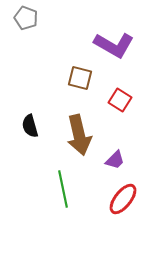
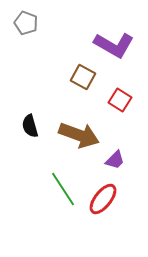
gray pentagon: moved 5 px down
brown square: moved 3 px right, 1 px up; rotated 15 degrees clockwise
brown arrow: rotated 57 degrees counterclockwise
green line: rotated 21 degrees counterclockwise
red ellipse: moved 20 px left
